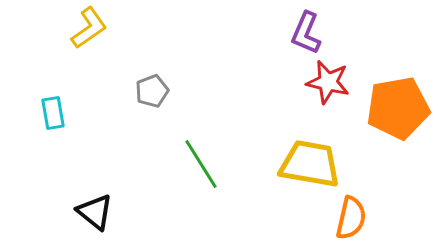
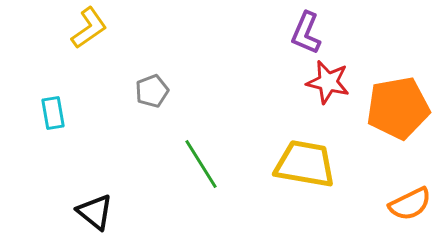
yellow trapezoid: moved 5 px left
orange semicircle: moved 59 px right, 14 px up; rotated 51 degrees clockwise
